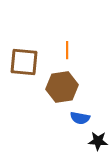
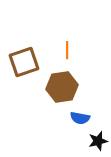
brown square: rotated 24 degrees counterclockwise
black star: rotated 18 degrees counterclockwise
